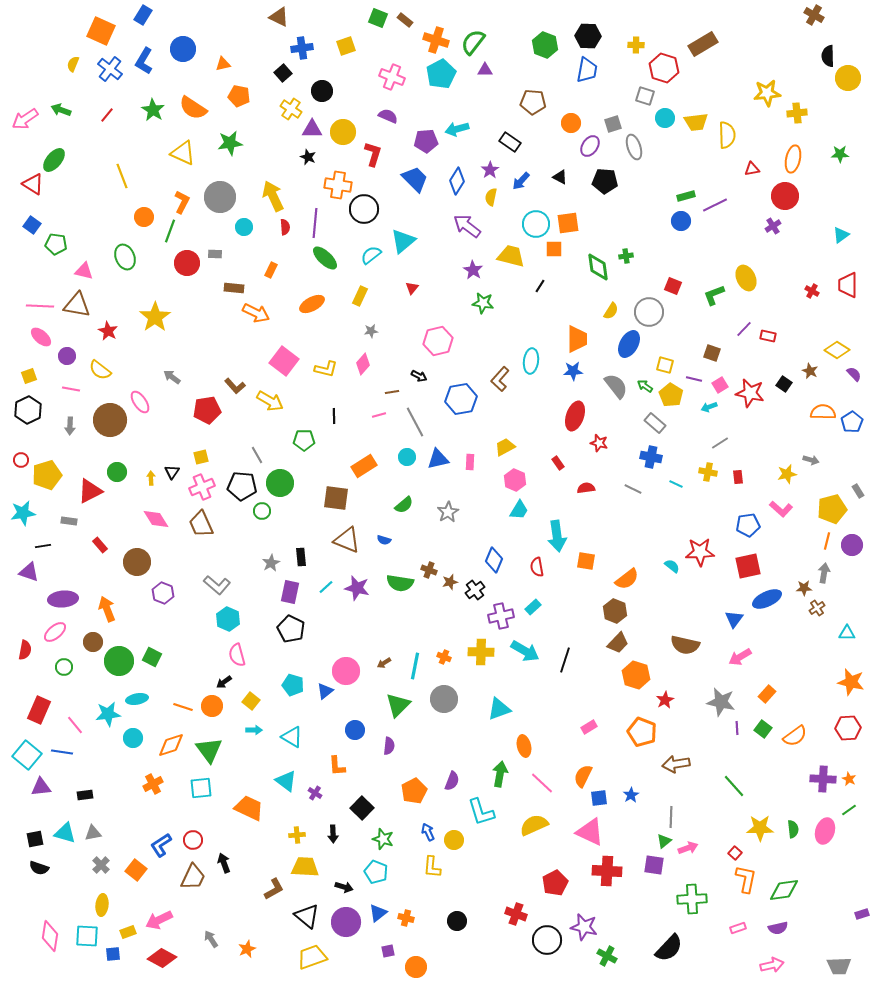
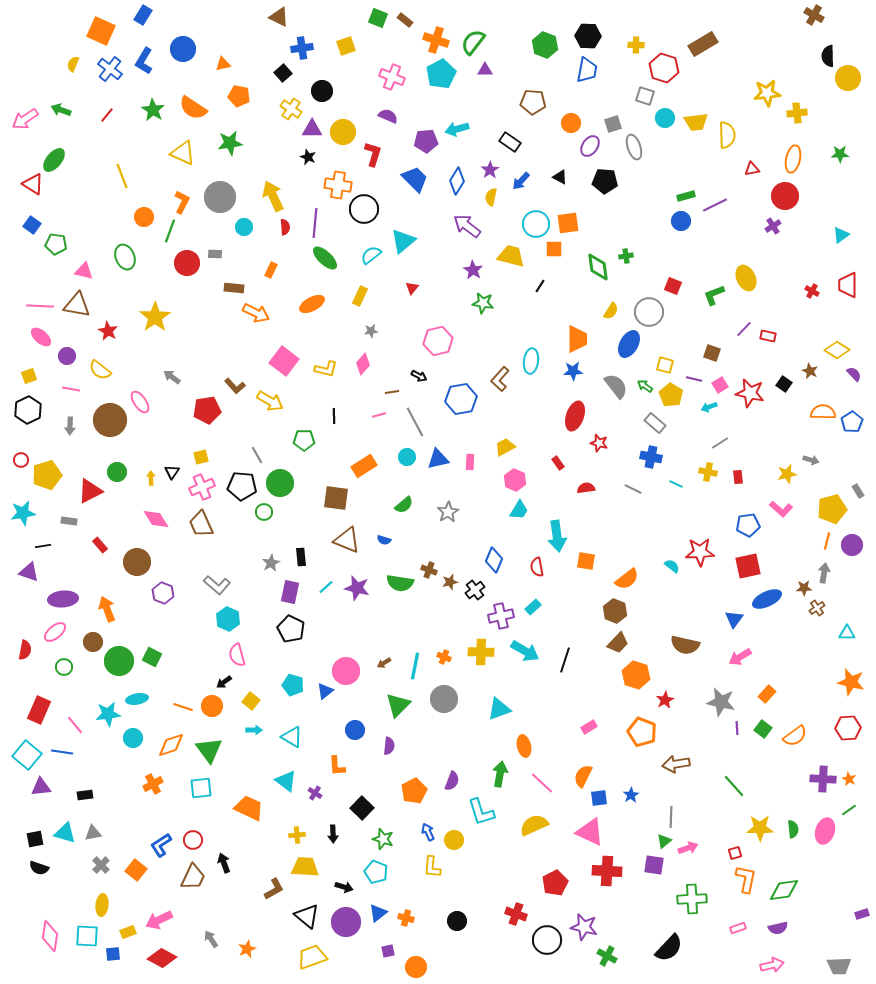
green circle at (262, 511): moved 2 px right, 1 px down
red square at (735, 853): rotated 32 degrees clockwise
